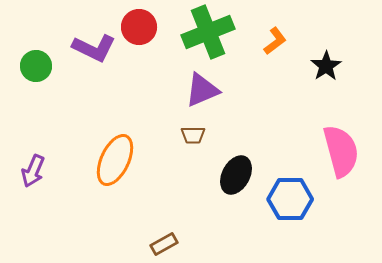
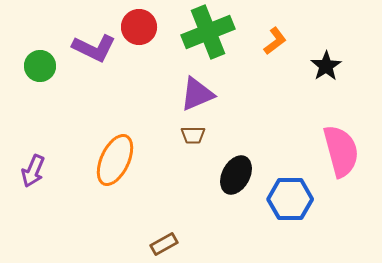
green circle: moved 4 px right
purple triangle: moved 5 px left, 4 px down
